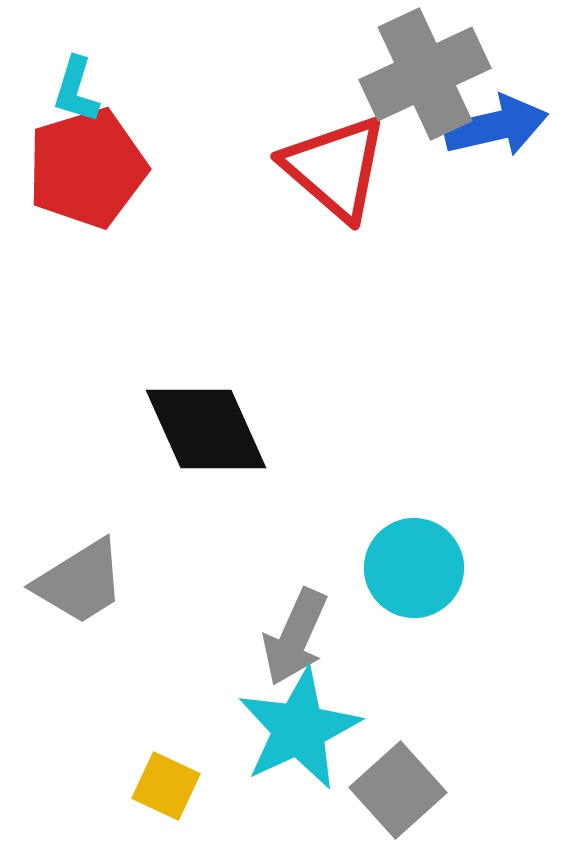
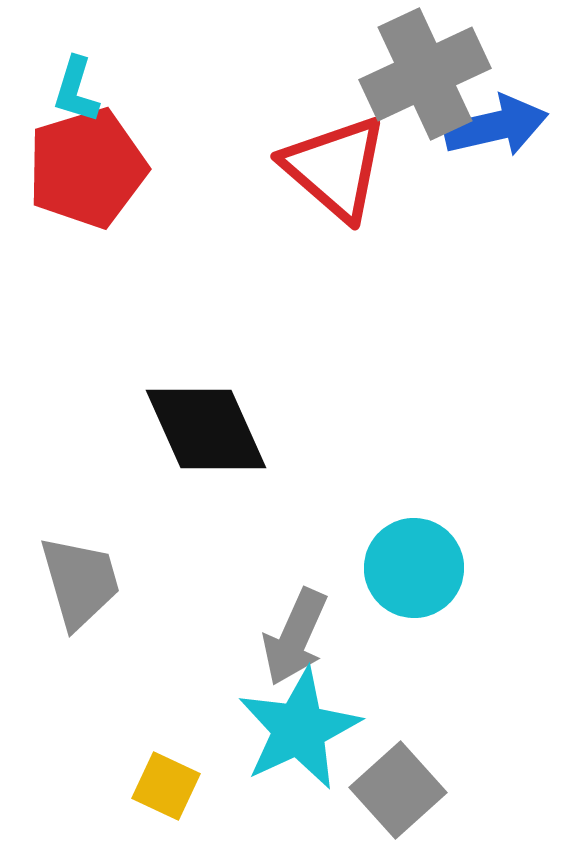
gray trapezoid: rotated 74 degrees counterclockwise
